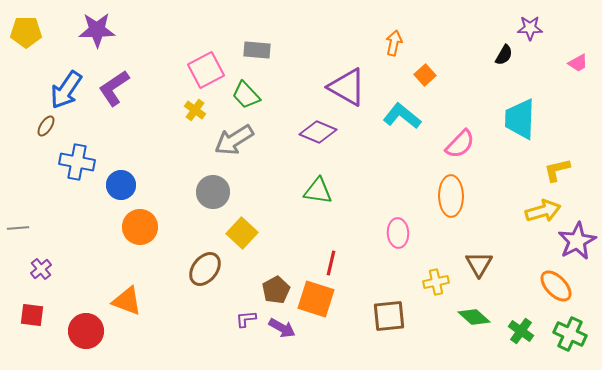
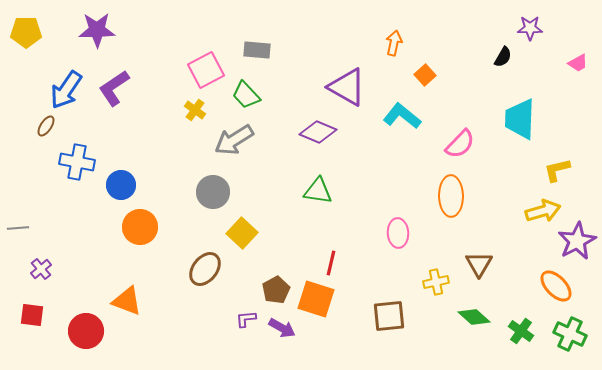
black semicircle at (504, 55): moved 1 px left, 2 px down
